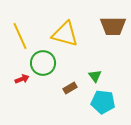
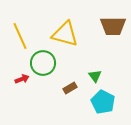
cyan pentagon: rotated 20 degrees clockwise
